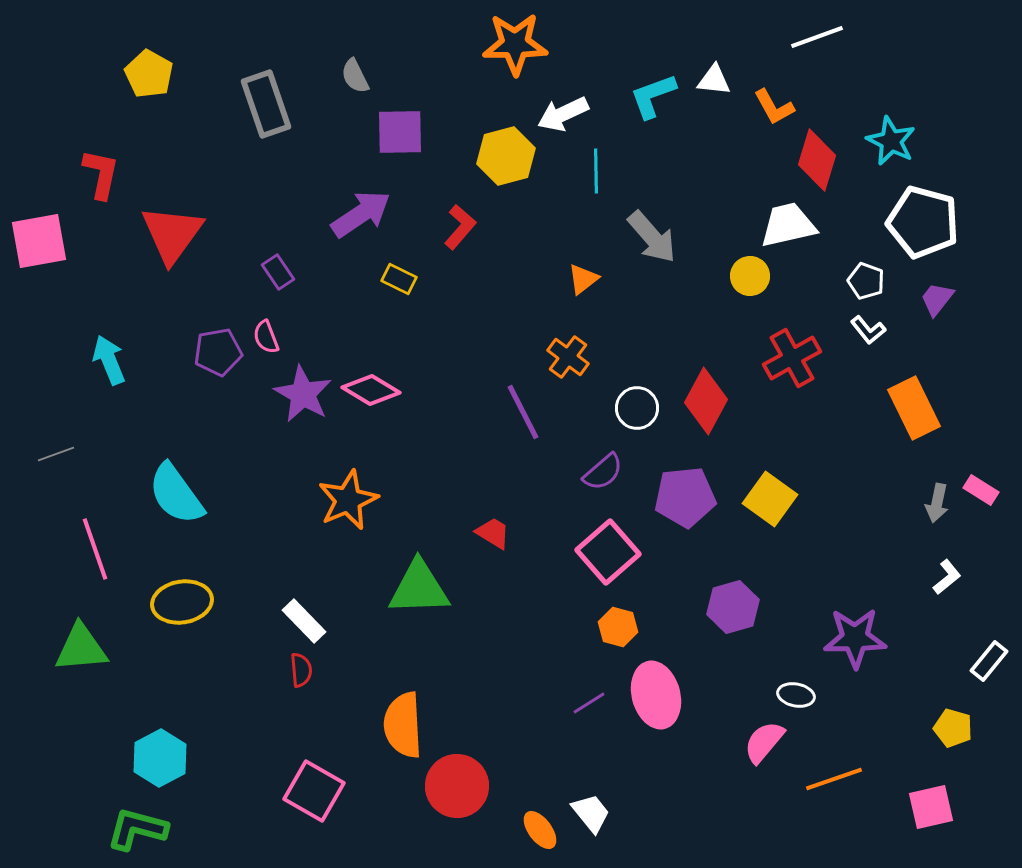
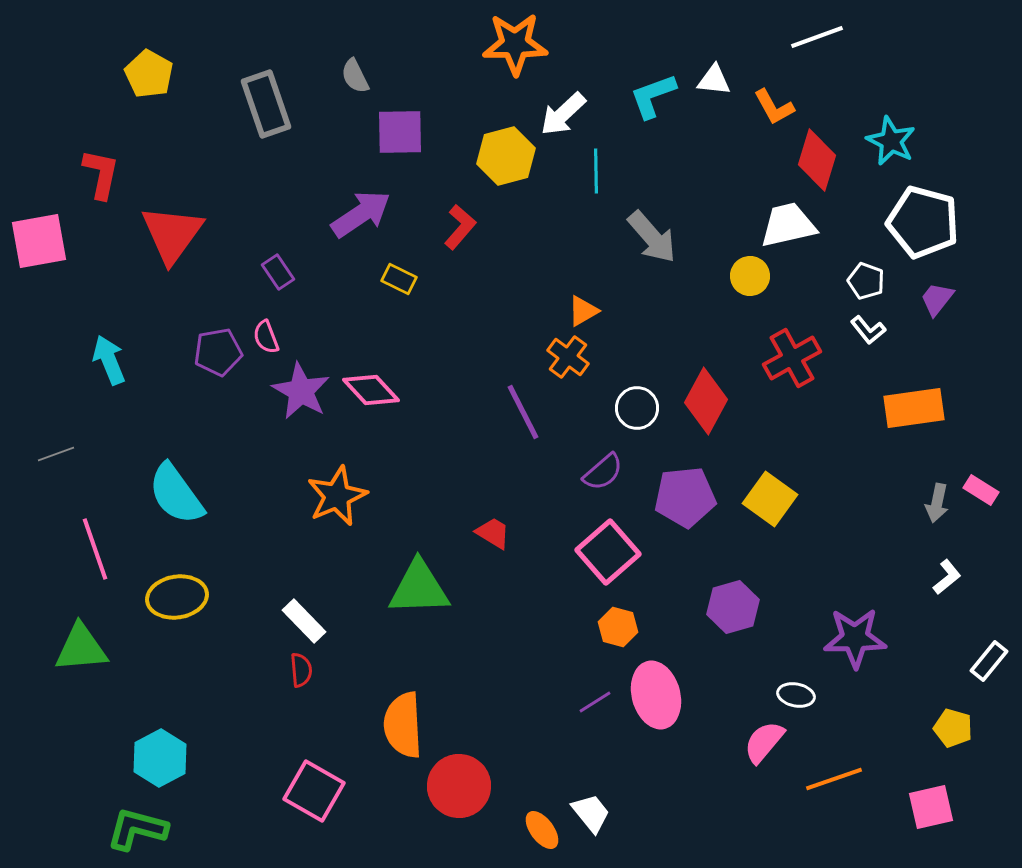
white arrow at (563, 114): rotated 18 degrees counterclockwise
orange triangle at (583, 279): moved 32 px down; rotated 8 degrees clockwise
pink diamond at (371, 390): rotated 16 degrees clockwise
purple star at (303, 394): moved 2 px left, 3 px up
orange rectangle at (914, 408): rotated 72 degrees counterclockwise
orange star at (348, 500): moved 11 px left, 4 px up
yellow ellipse at (182, 602): moved 5 px left, 5 px up
purple line at (589, 703): moved 6 px right, 1 px up
red circle at (457, 786): moved 2 px right
orange ellipse at (540, 830): moved 2 px right
